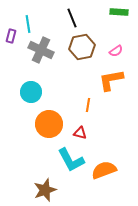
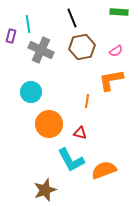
orange line: moved 1 px left, 4 px up
